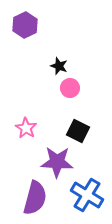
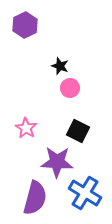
black star: moved 1 px right
blue cross: moved 2 px left, 2 px up
